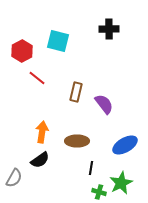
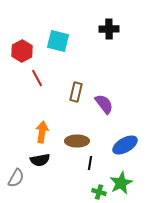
red line: rotated 24 degrees clockwise
black semicircle: rotated 24 degrees clockwise
black line: moved 1 px left, 5 px up
gray semicircle: moved 2 px right
